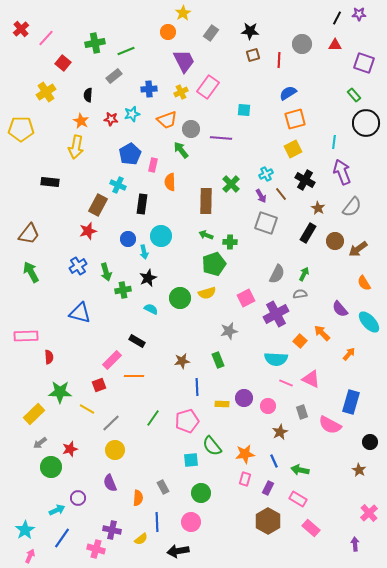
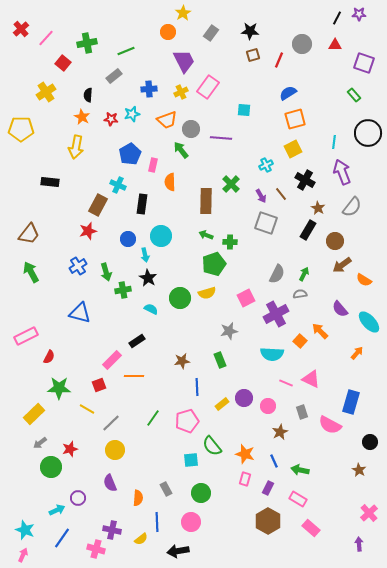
green cross at (95, 43): moved 8 px left
red line at (279, 60): rotated 21 degrees clockwise
orange star at (81, 121): moved 1 px right, 4 px up
black circle at (366, 123): moved 2 px right, 10 px down
cyan cross at (266, 174): moved 9 px up
black rectangle at (308, 233): moved 3 px up
brown arrow at (358, 249): moved 16 px left, 16 px down
cyan arrow at (144, 252): moved 1 px right, 3 px down
black star at (148, 278): rotated 18 degrees counterclockwise
orange semicircle at (364, 283): moved 3 px up; rotated 28 degrees counterclockwise
orange arrow at (322, 333): moved 2 px left, 2 px up
pink rectangle at (26, 336): rotated 25 degrees counterclockwise
black rectangle at (137, 341): rotated 63 degrees counterclockwise
orange arrow at (349, 354): moved 8 px right, 1 px up
red semicircle at (49, 357): rotated 32 degrees clockwise
cyan semicircle at (276, 359): moved 4 px left, 5 px up
green rectangle at (218, 360): moved 2 px right
green star at (60, 392): moved 1 px left, 4 px up
yellow rectangle at (222, 404): rotated 40 degrees counterclockwise
orange star at (245, 454): rotated 24 degrees clockwise
gray rectangle at (163, 487): moved 3 px right, 2 px down
cyan star at (25, 530): rotated 18 degrees counterclockwise
purple arrow at (355, 544): moved 4 px right
pink arrow at (30, 556): moved 7 px left, 1 px up
